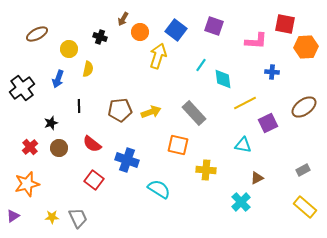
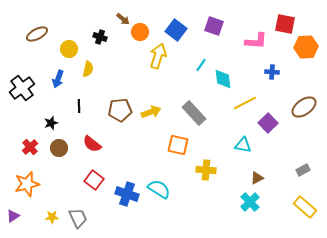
brown arrow at (123, 19): rotated 80 degrees counterclockwise
purple square at (268, 123): rotated 18 degrees counterclockwise
blue cross at (127, 160): moved 34 px down
cyan cross at (241, 202): moved 9 px right
